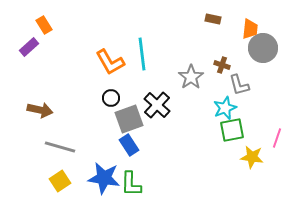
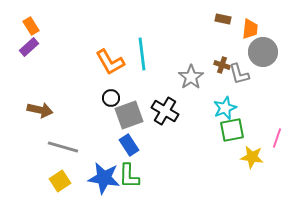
brown rectangle: moved 10 px right
orange rectangle: moved 13 px left, 1 px down
gray circle: moved 4 px down
gray L-shape: moved 11 px up
black cross: moved 8 px right, 6 px down; rotated 12 degrees counterclockwise
gray square: moved 4 px up
gray line: moved 3 px right
green L-shape: moved 2 px left, 8 px up
